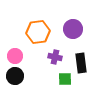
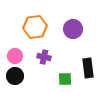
orange hexagon: moved 3 px left, 5 px up
purple cross: moved 11 px left
black rectangle: moved 7 px right, 5 px down
